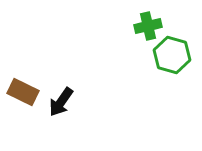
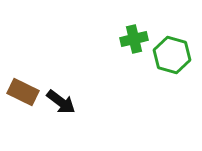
green cross: moved 14 px left, 13 px down
black arrow: rotated 88 degrees counterclockwise
